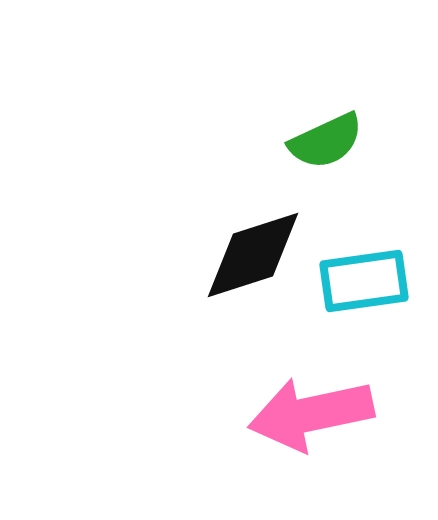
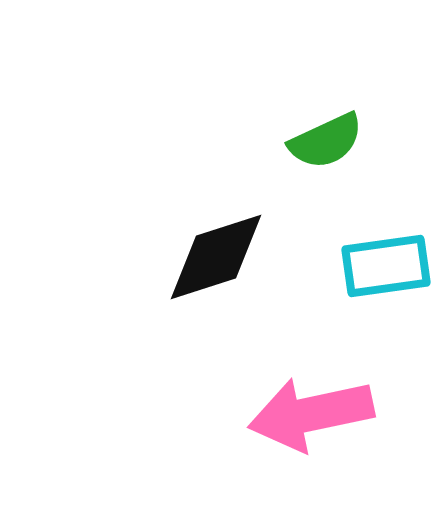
black diamond: moved 37 px left, 2 px down
cyan rectangle: moved 22 px right, 15 px up
